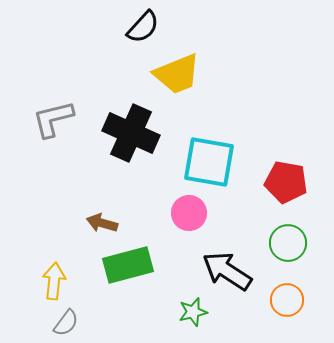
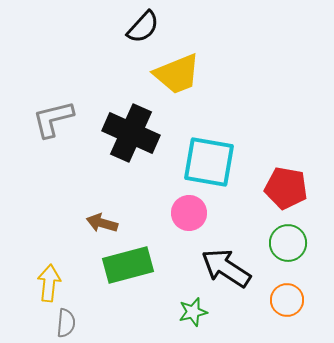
red pentagon: moved 6 px down
black arrow: moved 1 px left, 3 px up
yellow arrow: moved 5 px left, 2 px down
gray semicircle: rotated 32 degrees counterclockwise
